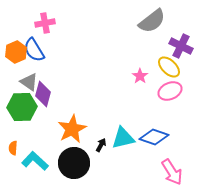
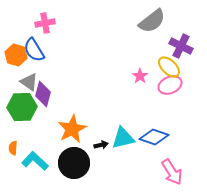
orange hexagon: moved 3 px down; rotated 20 degrees counterclockwise
pink ellipse: moved 6 px up
black arrow: rotated 48 degrees clockwise
